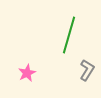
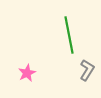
green line: rotated 27 degrees counterclockwise
